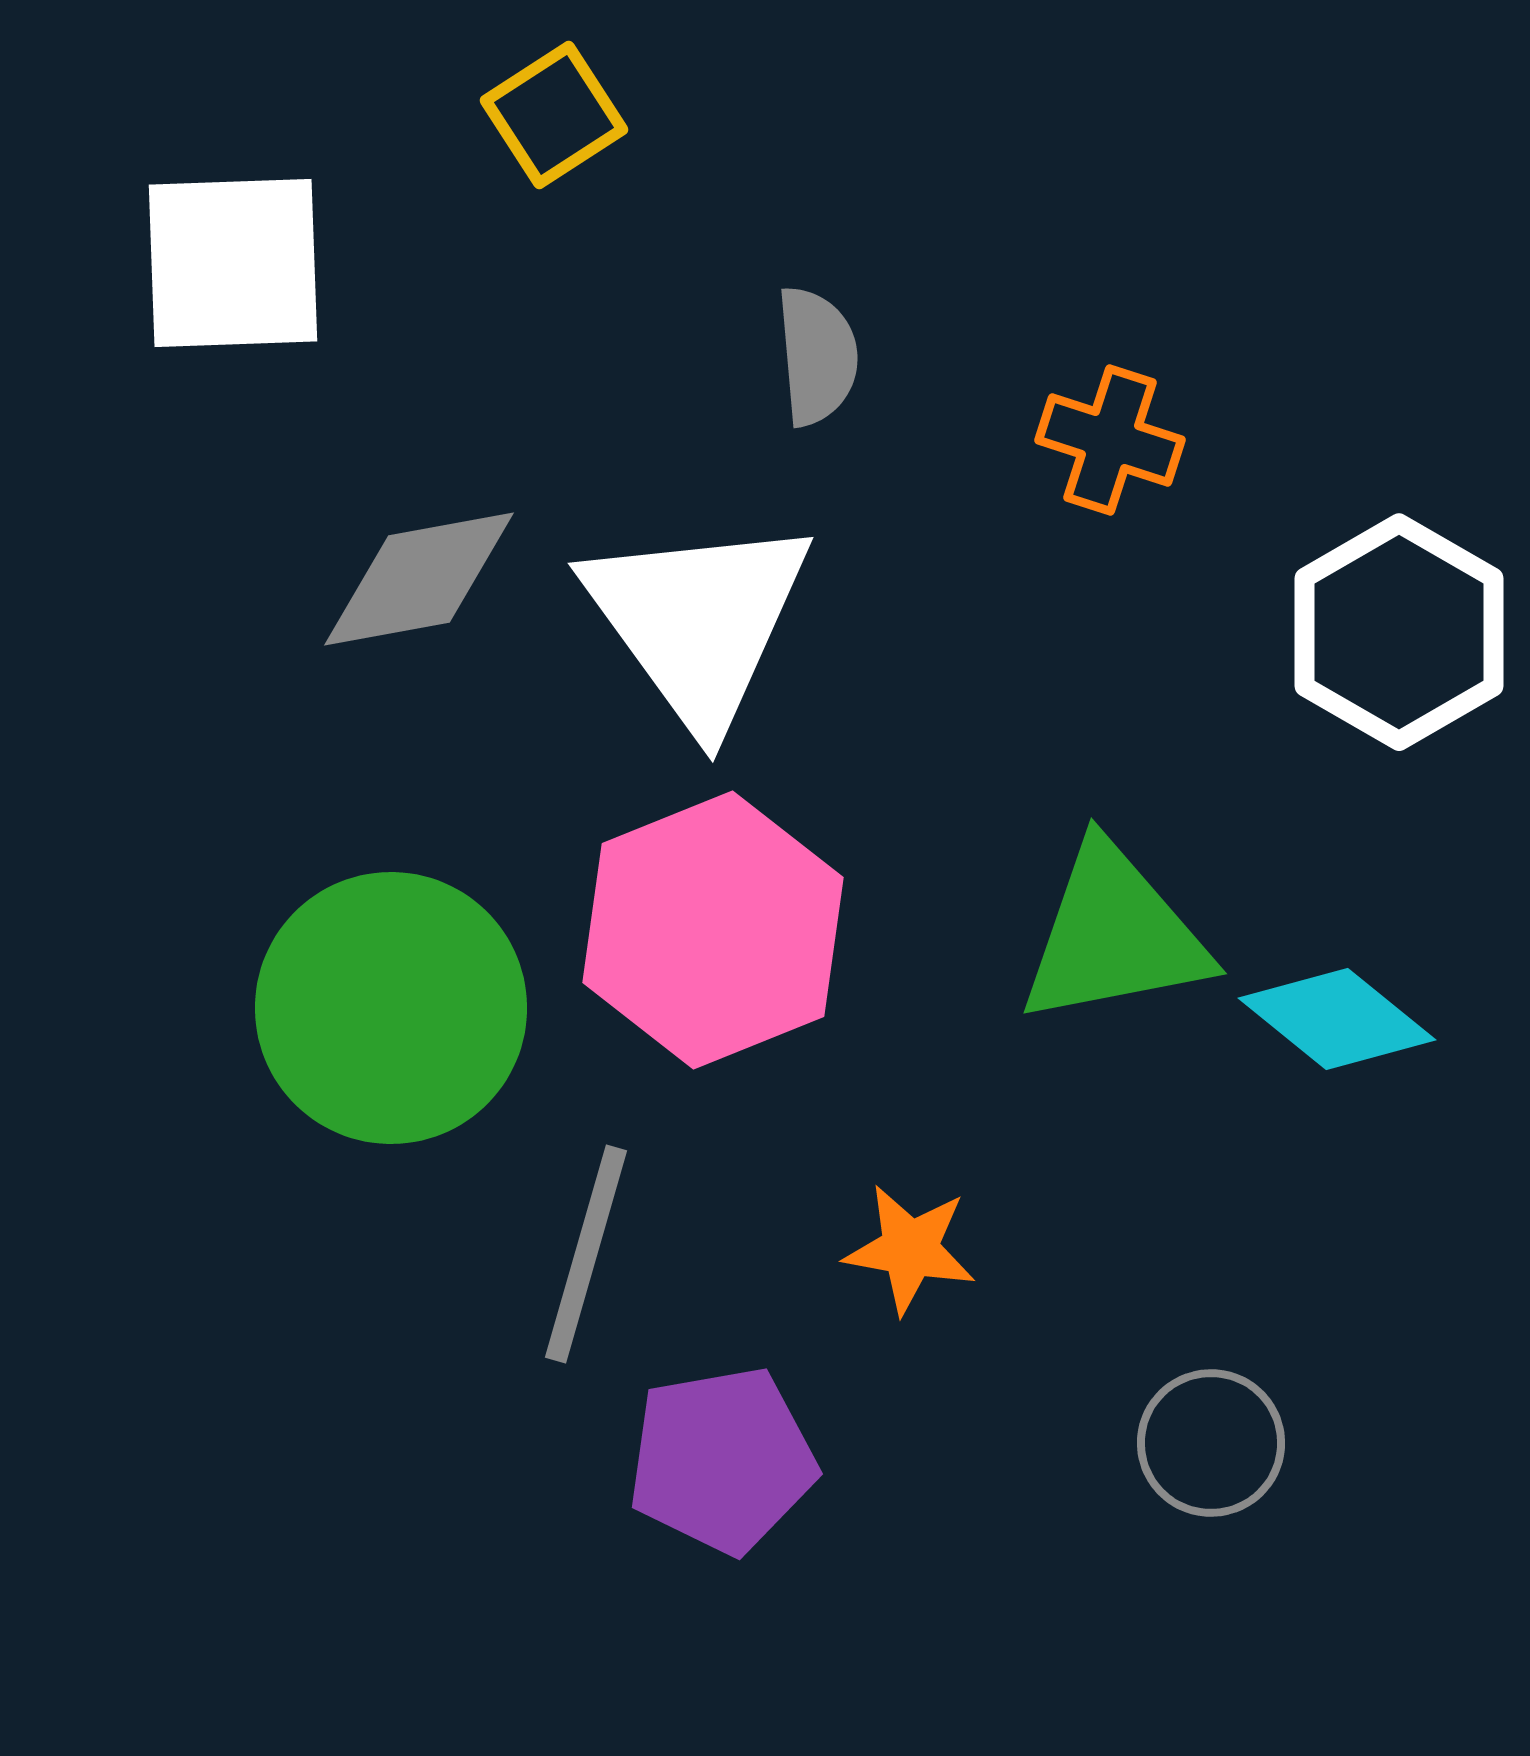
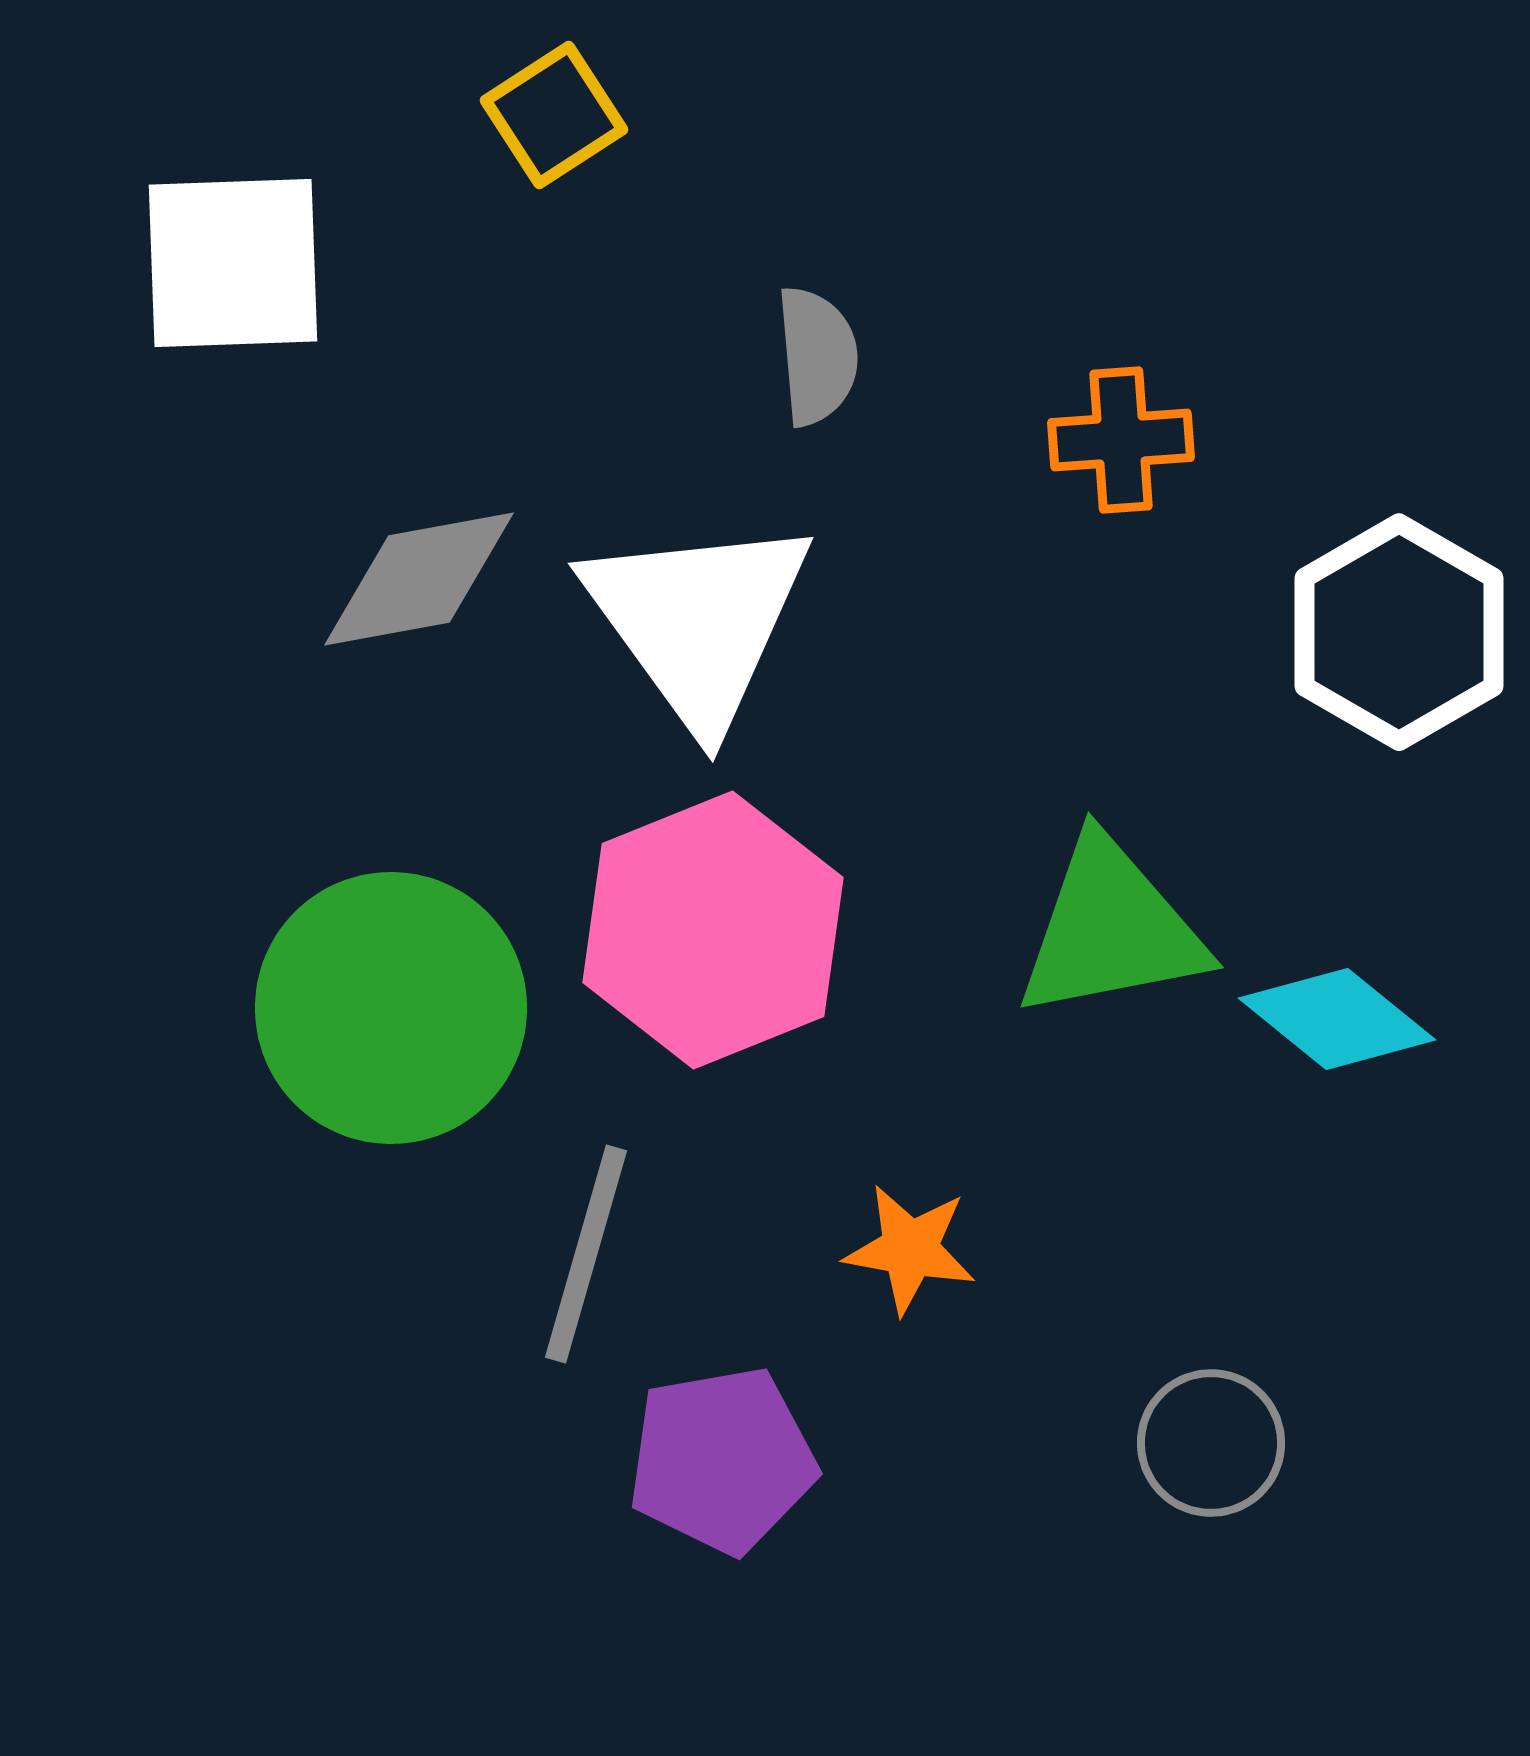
orange cross: moved 11 px right; rotated 22 degrees counterclockwise
green triangle: moved 3 px left, 6 px up
